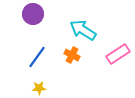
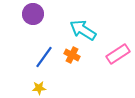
blue line: moved 7 px right
